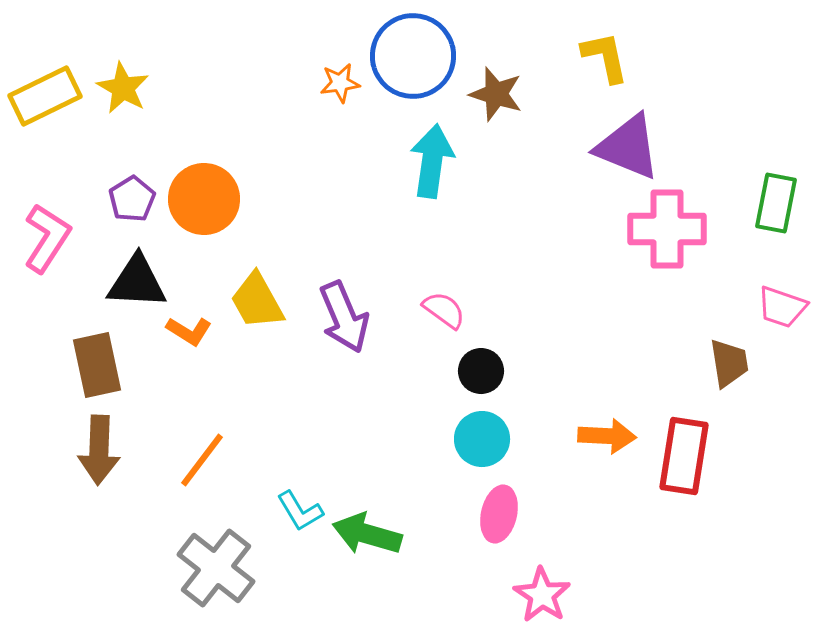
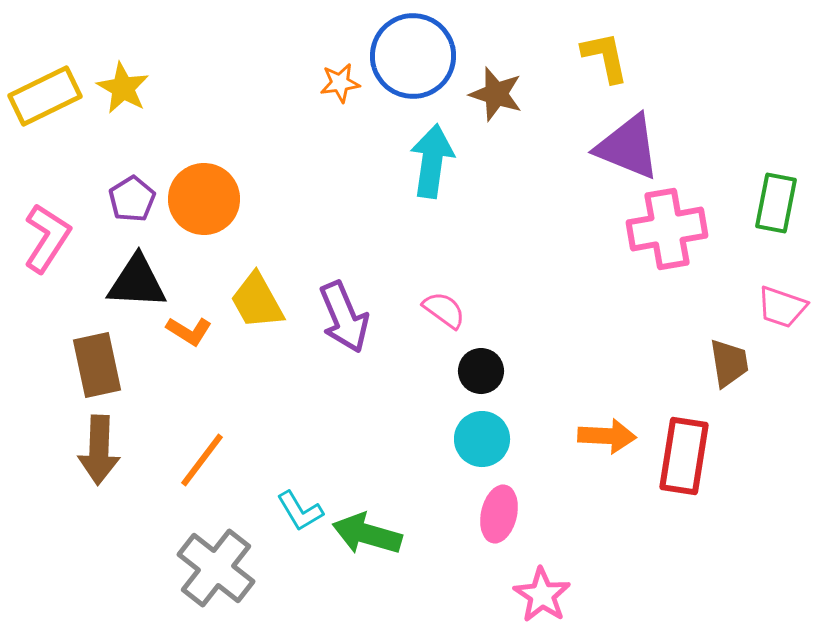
pink cross: rotated 10 degrees counterclockwise
